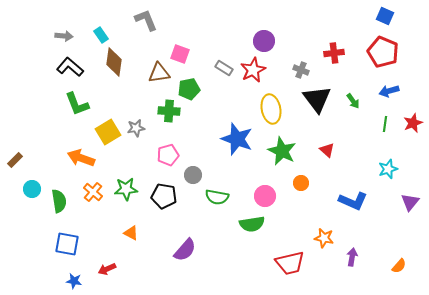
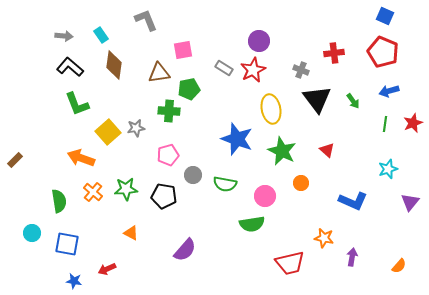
purple circle at (264, 41): moved 5 px left
pink square at (180, 54): moved 3 px right, 4 px up; rotated 30 degrees counterclockwise
brown diamond at (114, 62): moved 3 px down
yellow square at (108, 132): rotated 10 degrees counterclockwise
cyan circle at (32, 189): moved 44 px down
green semicircle at (217, 197): moved 8 px right, 13 px up
